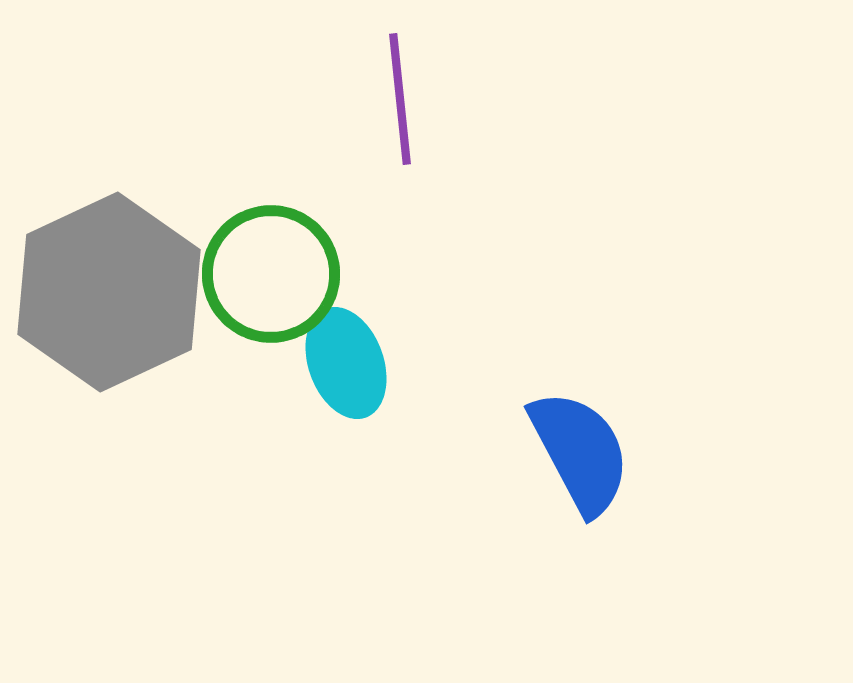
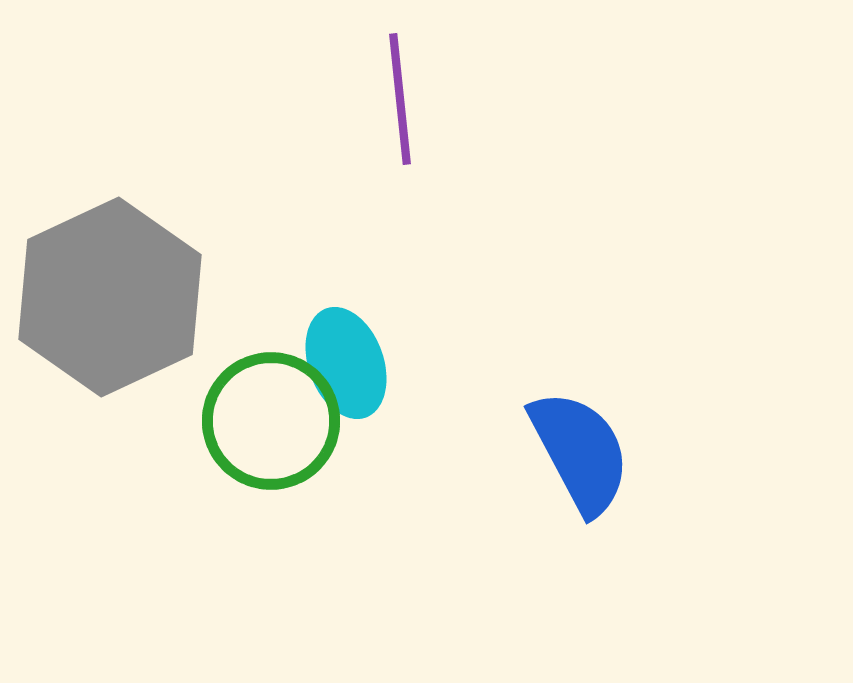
green circle: moved 147 px down
gray hexagon: moved 1 px right, 5 px down
